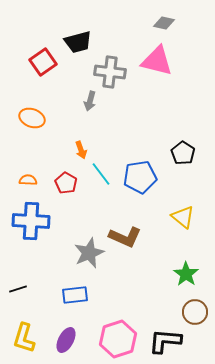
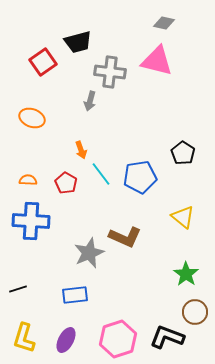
black L-shape: moved 2 px right, 4 px up; rotated 16 degrees clockwise
